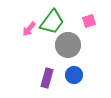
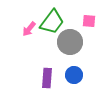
pink square: rotated 24 degrees clockwise
gray circle: moved 2 px right, 3 px up
purple rectangle: rotated 12 degrees counterclockwise
